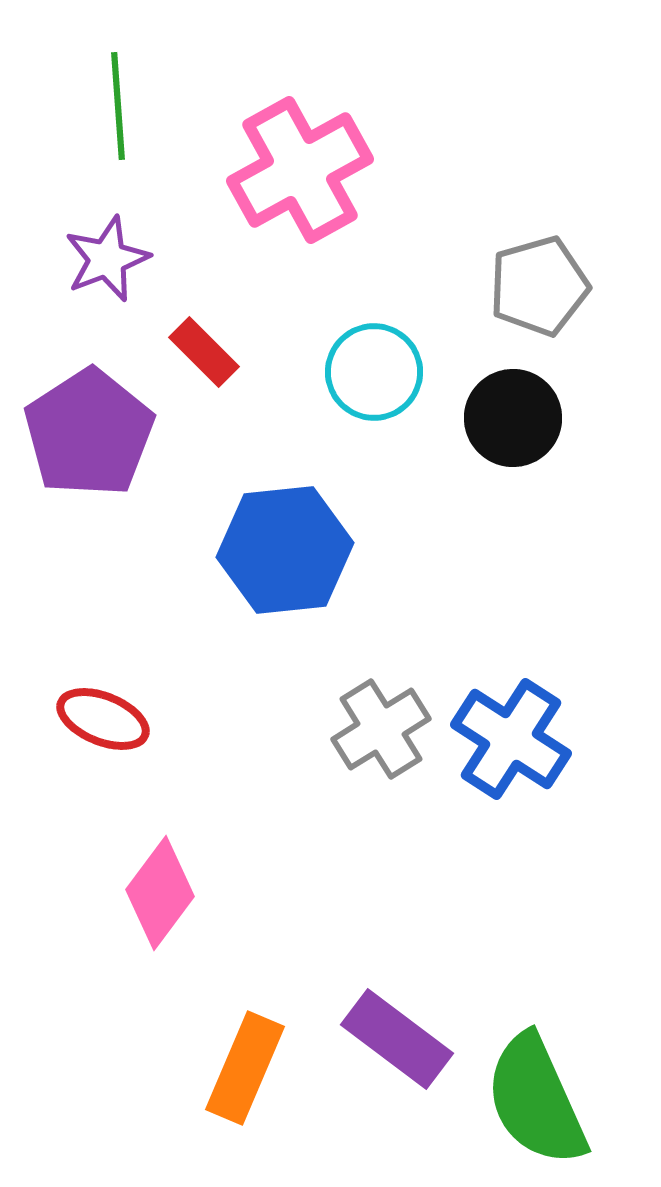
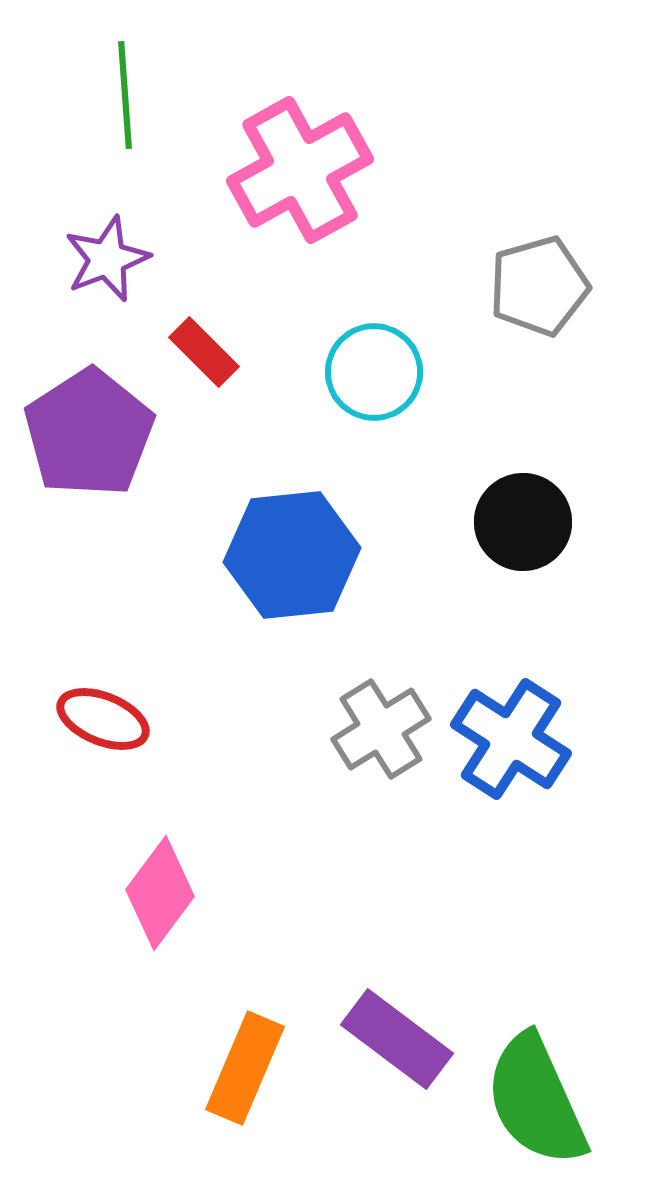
green line: moved 7 px right, 11 px up
black circle: moved 10 px right, 104 px down
blue hexagon: moved 7 px right, 5 px down
